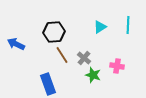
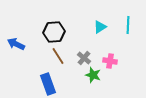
brown line: moved 4 px left, 1 px down
pink cross: moved 7 px left, 5 px up
